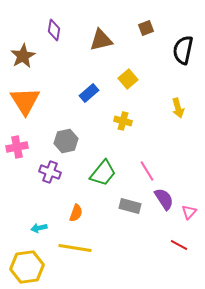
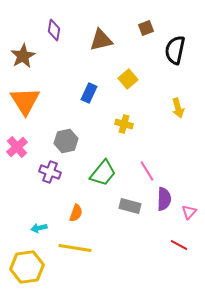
black semicircle: moved 8 px left
blue rectangle: rotated 24 degrees counterclockwise
yellow cross: moved 1 px right, 3 px down
pink cross: rotated 30 degrees counterclockwise
purple semicircle: rotated 35 degrees clockwise
